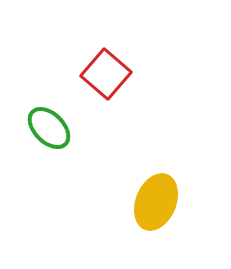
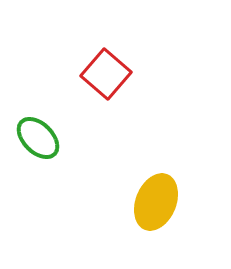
green ellipse: moved 11 px left, 10 px down
